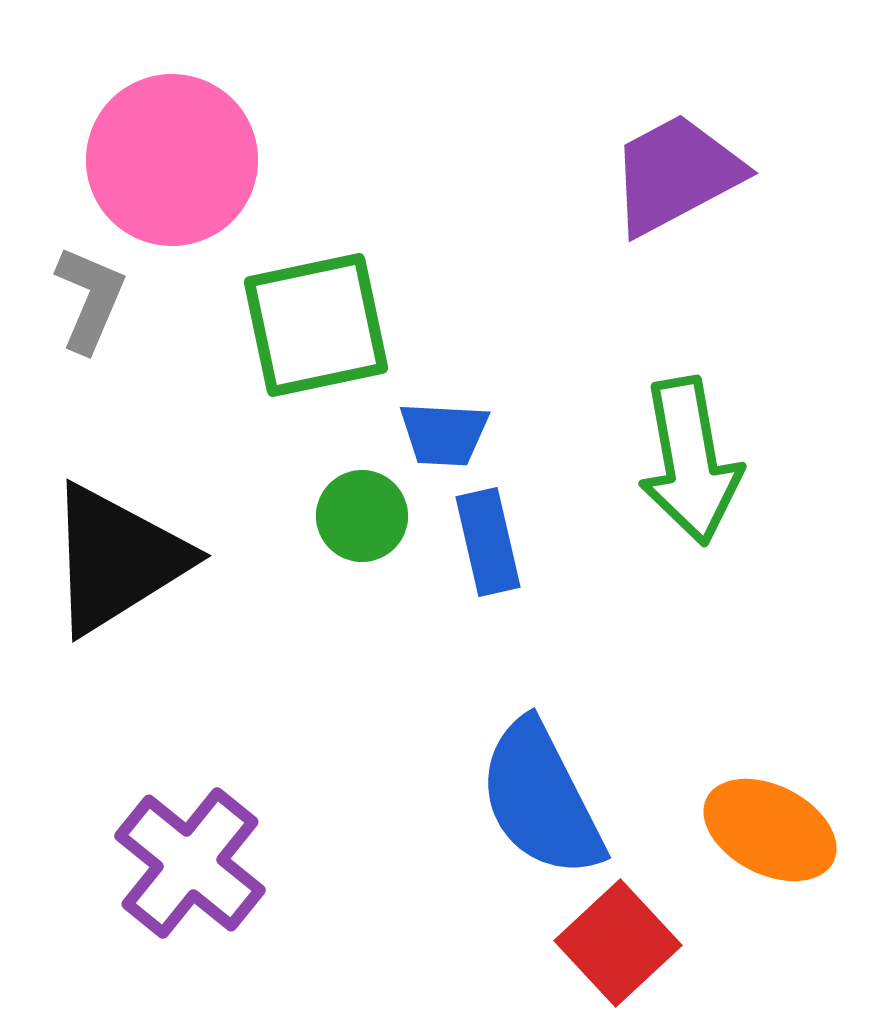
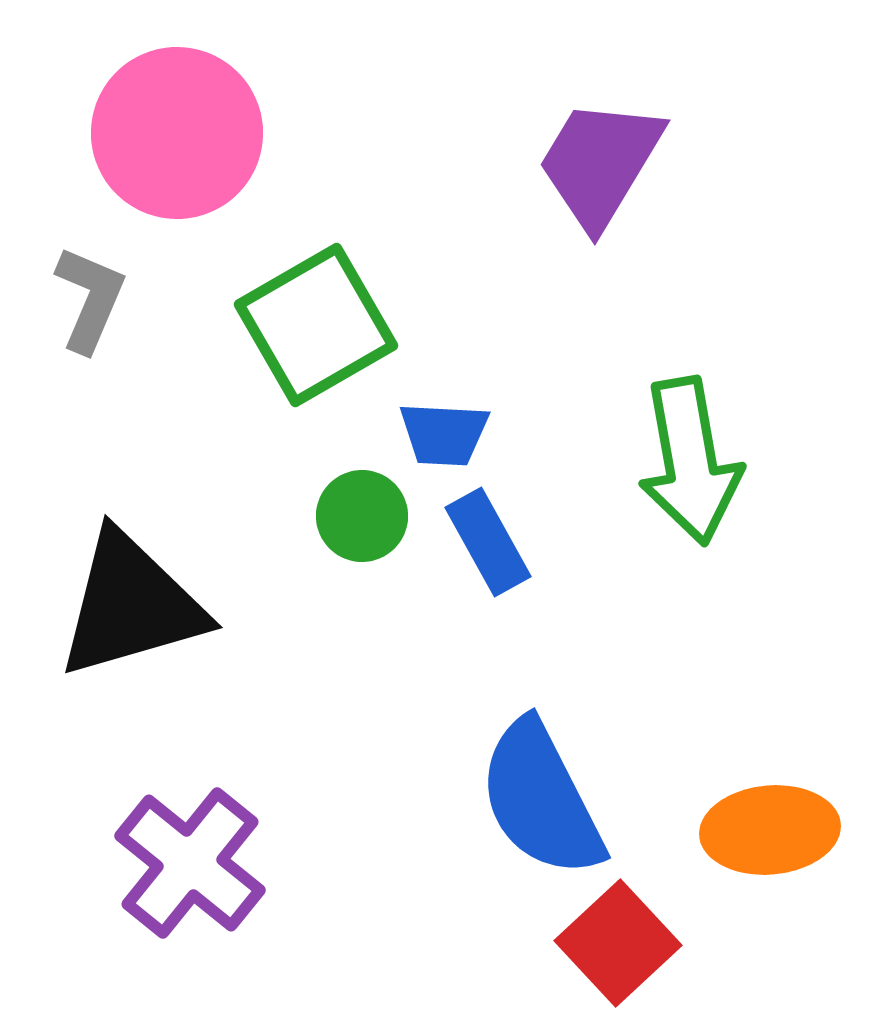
pink circle: moved 5 px right, 27 px up
purple trapezoid: moved 76 px left, 11 px up; rotated 31 degrees counterclockwise
green square: rotated 18 degrees counterclockwise
blue rectangle: rotated 16 degrees counterclockwise
black triangle: moved 14 px right, 46 px down; rotated 16 degrees clockwise
orange ellipse: rotated 32 degrees counterclockwise
